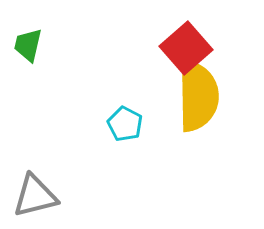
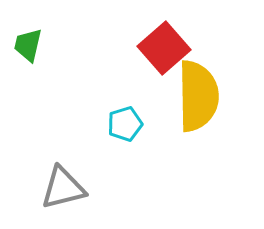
red square: moved 22 px left
cyan pentagon: rotated 28 degrees clockwise
gray triangle: moved 28 px right, 8 px up
